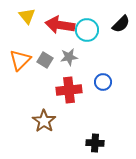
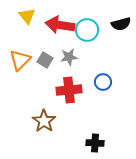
black semicircle: rotated 30 degrees clockwise
